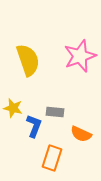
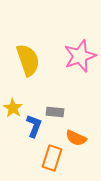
yellow star: rotated 18 degrees clockwise
orange semicircle: moved 5 px left, 4 px down
